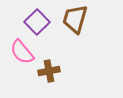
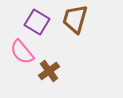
purple square: rotated 15 degrees counterclockwise
brown cross: rotated 25 degrees counterclockwise
